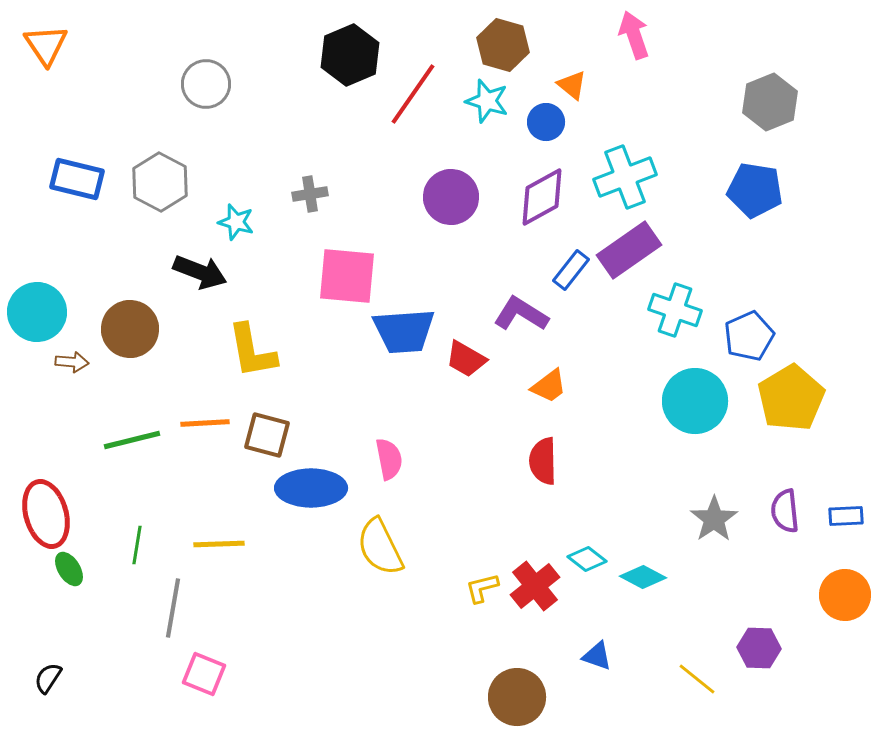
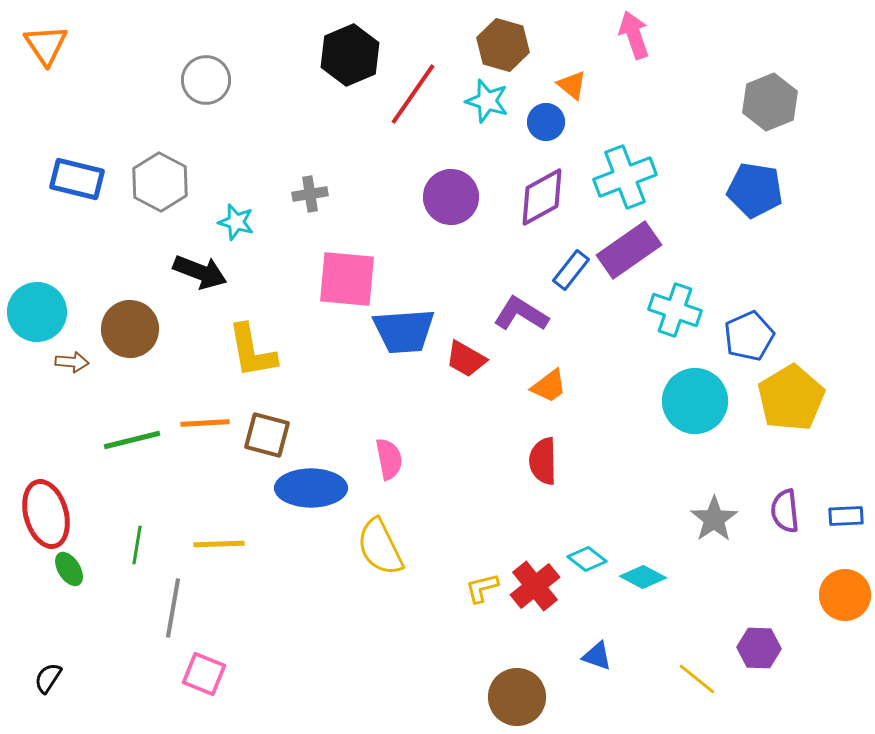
gray circle at (206, 84): moved 4 px up
pink square at (347, 276): moved 3 px down
